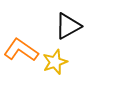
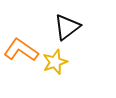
black triangle: moved 1 px left, 1 px down; rotated 8 degrees counterclockwise
